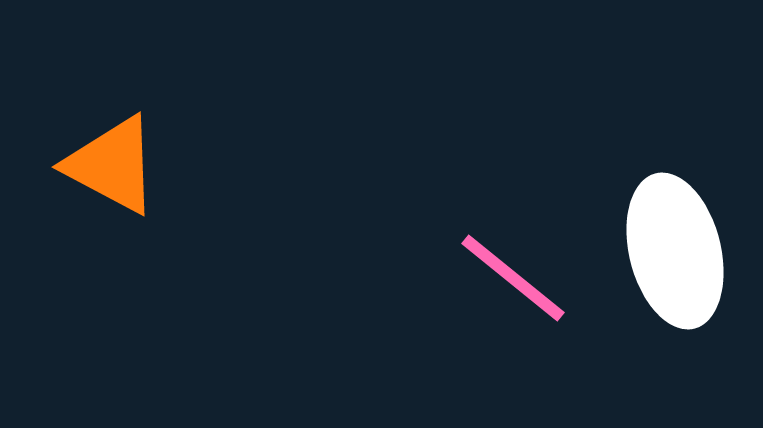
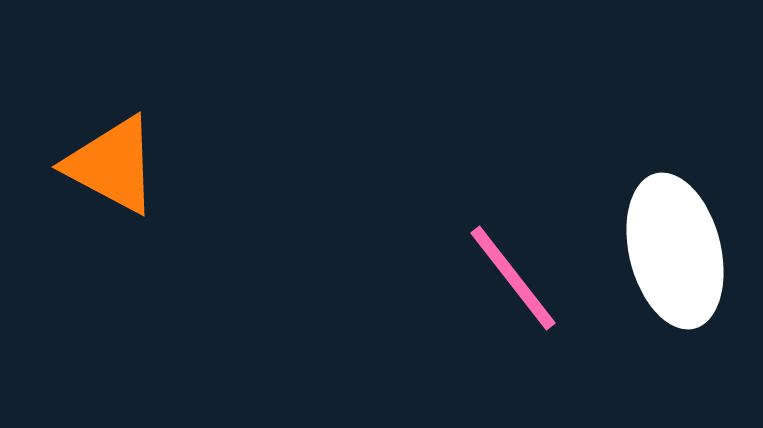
pink line: rotated 13 degrees clockwise
